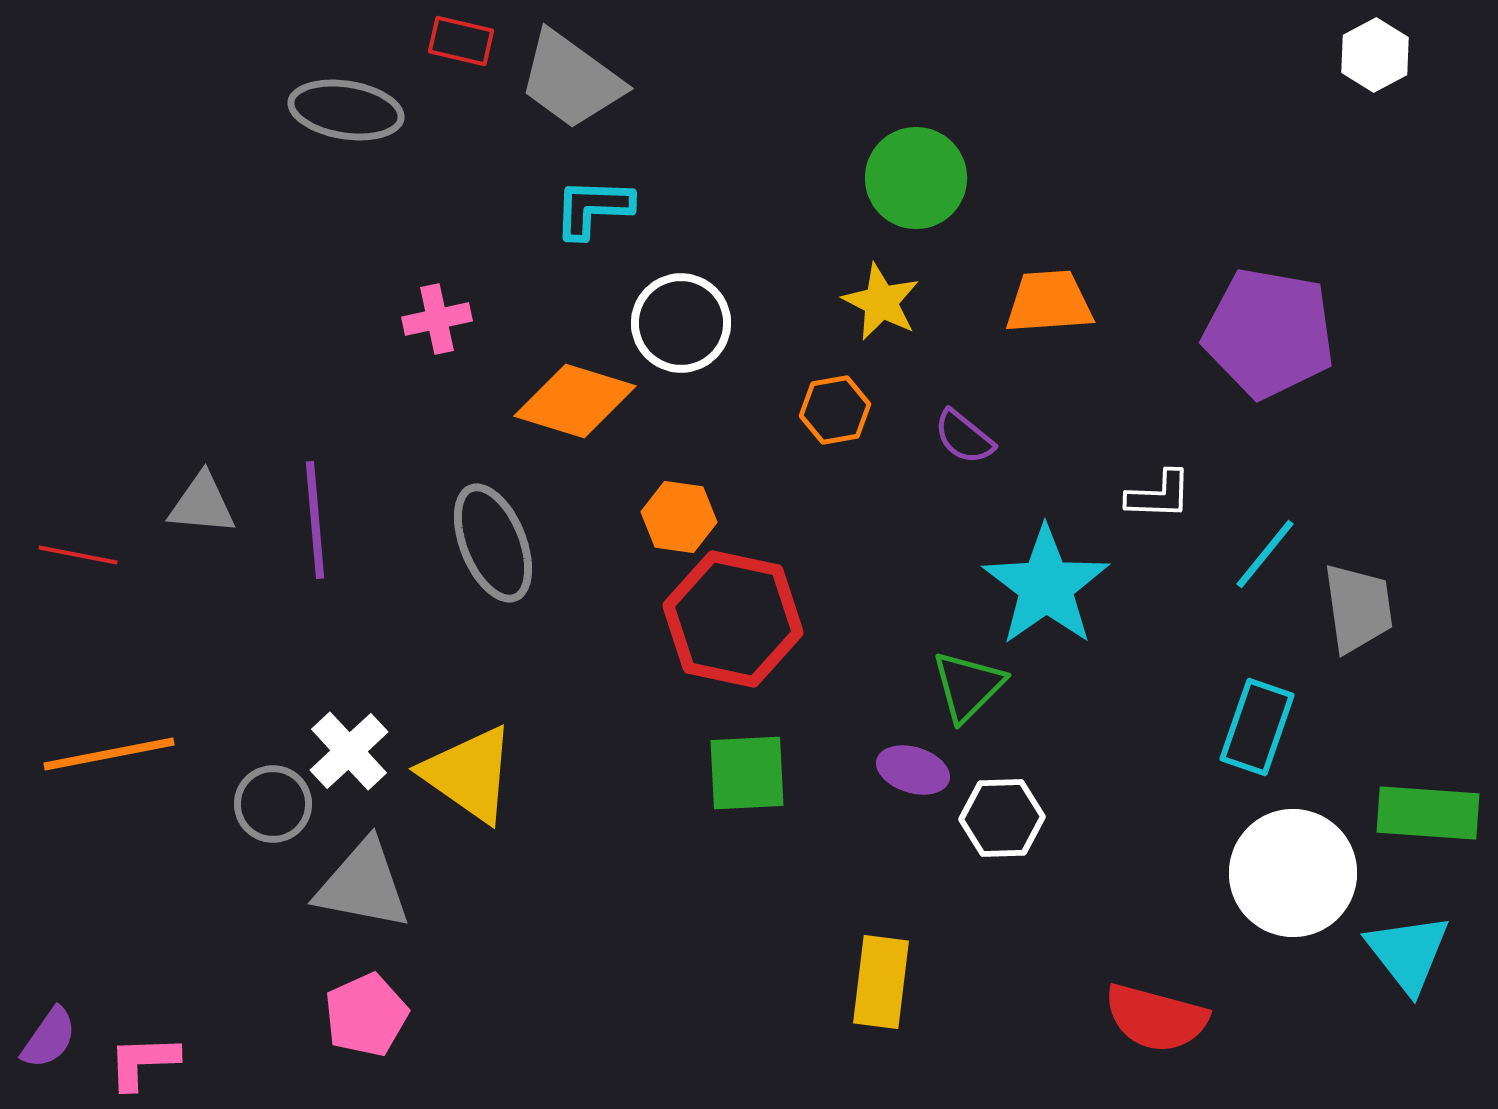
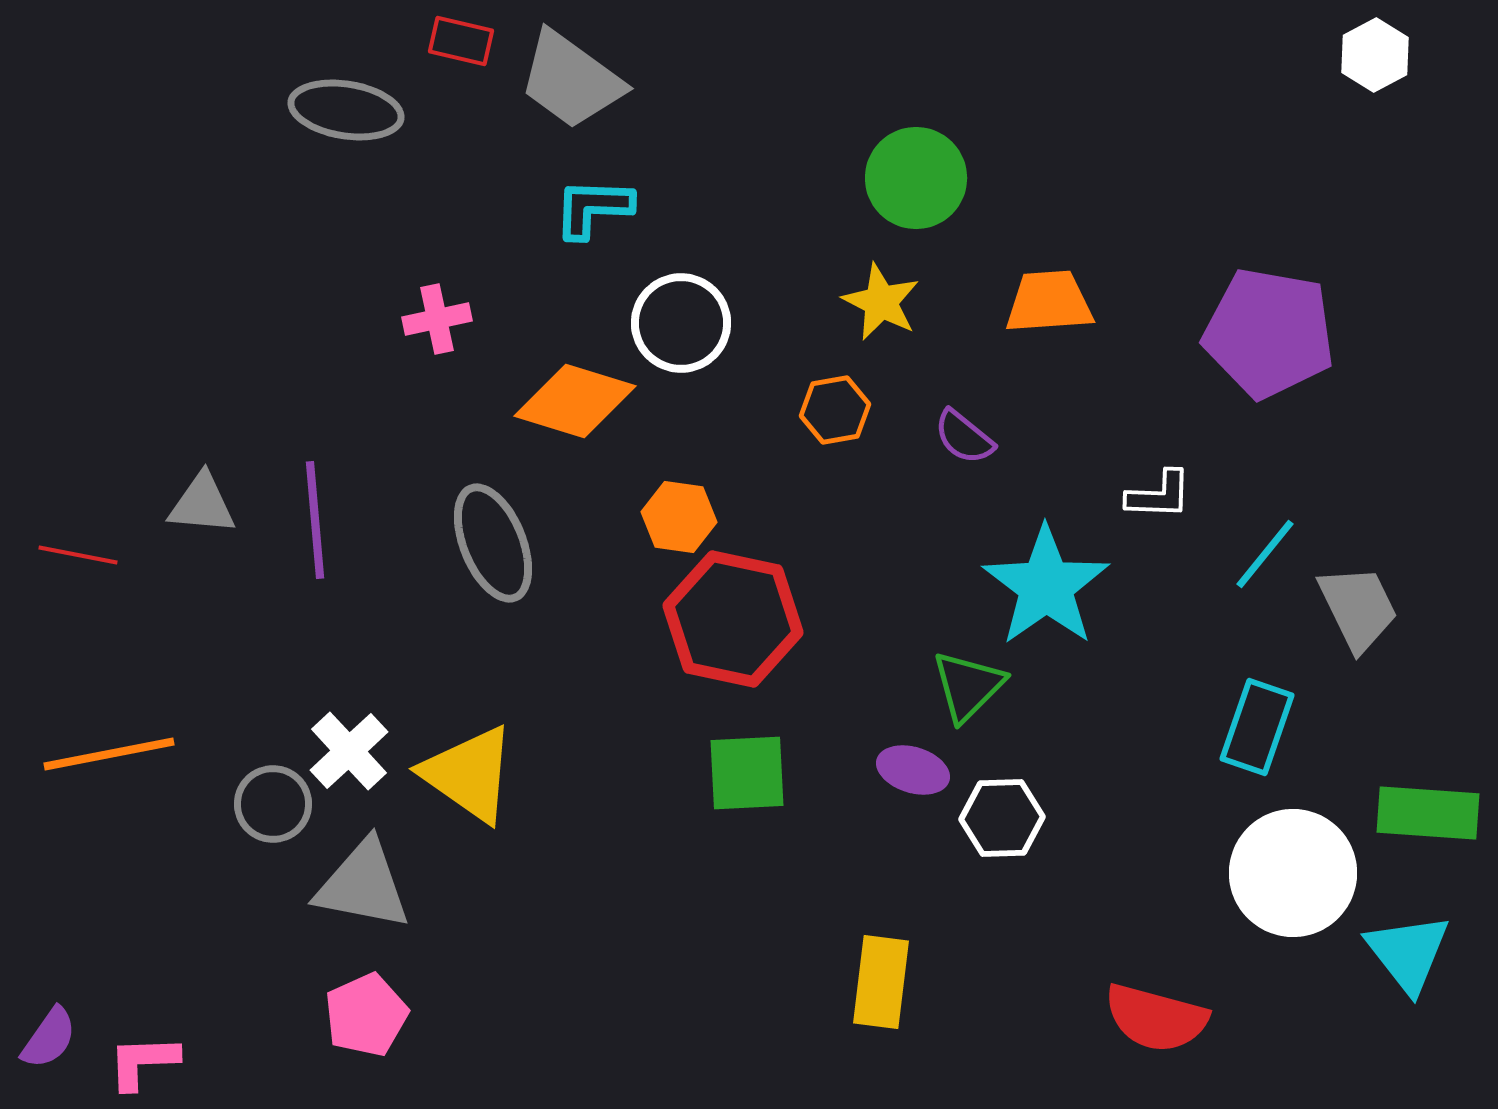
gray trapezoid at (1358, 608): rotated 18 degrees counterclockwise
